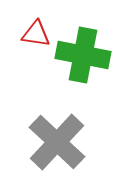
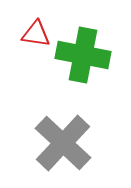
gray cross: moved 6 px right, 1 px down
